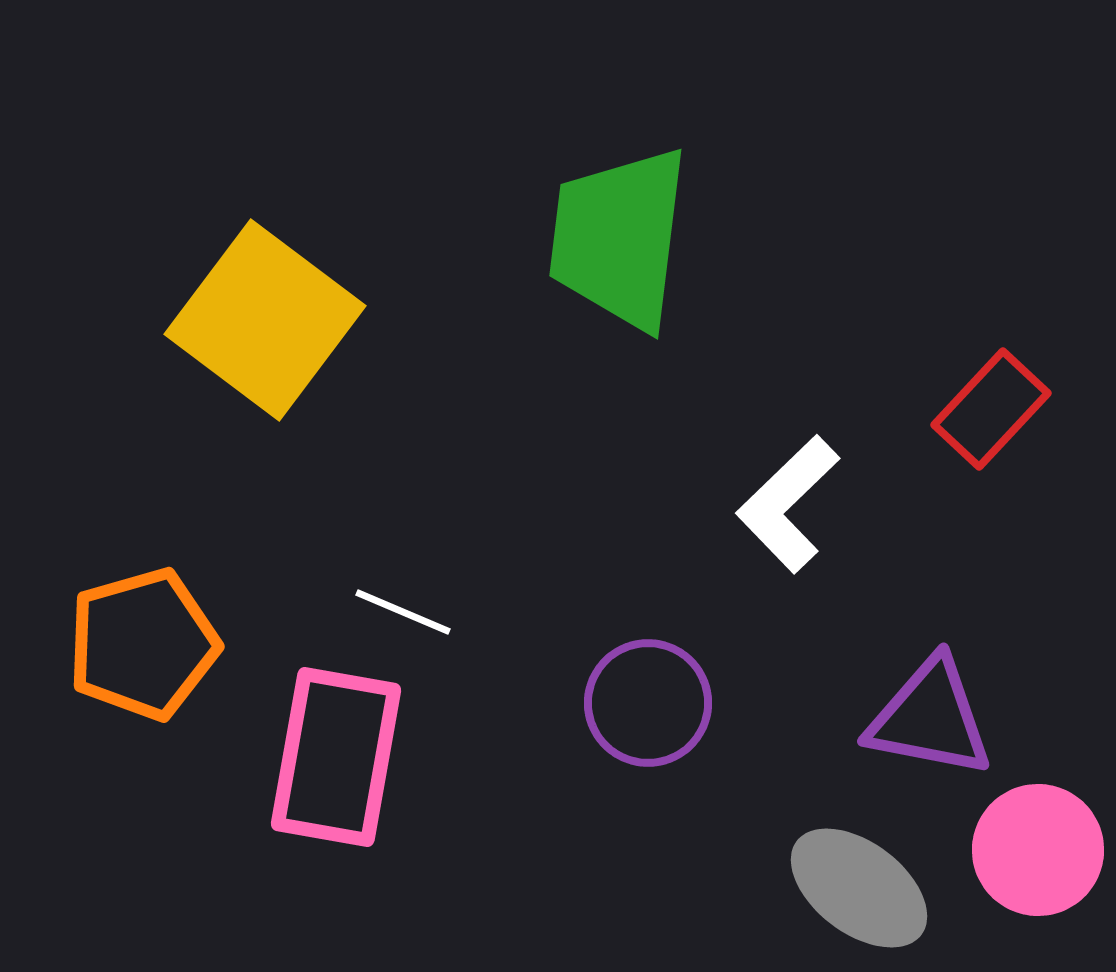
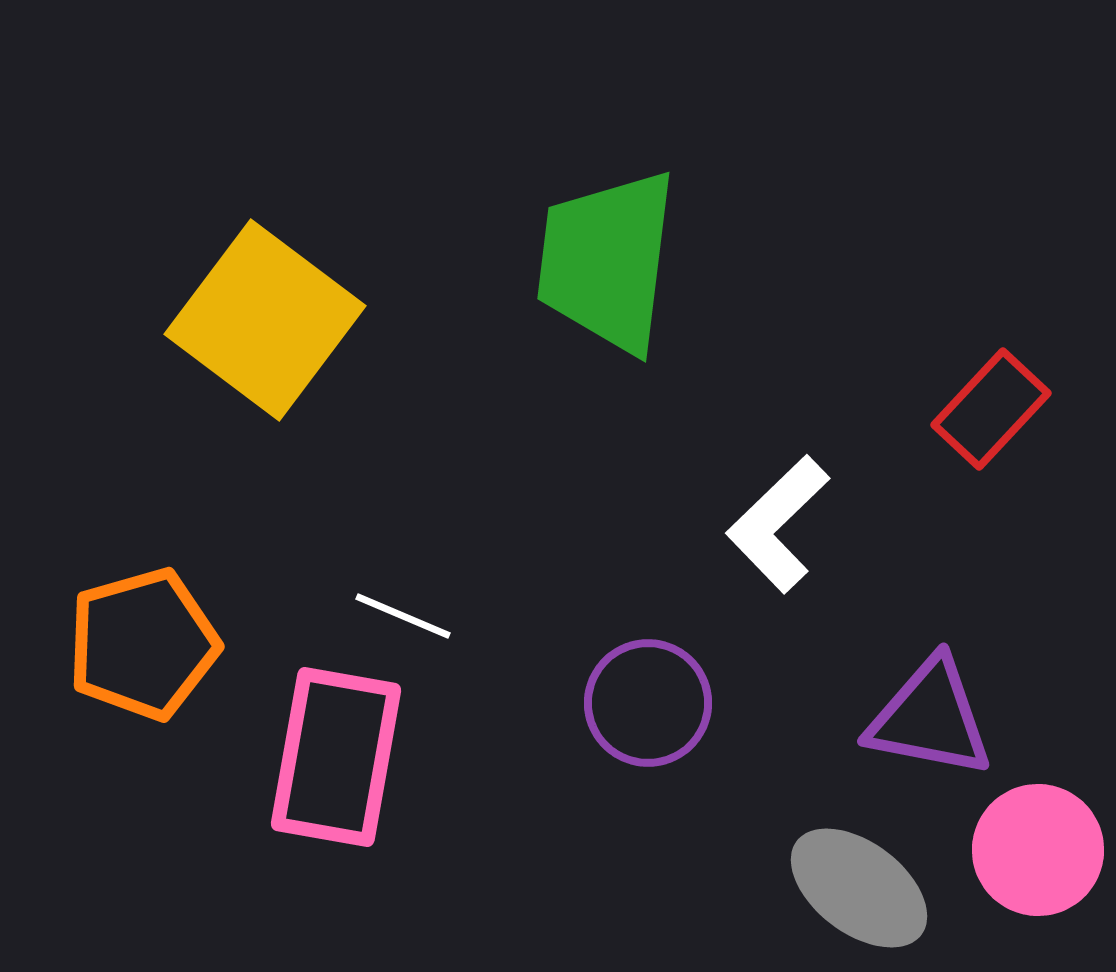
green trapezoid: moved 12 px left, 23 px down
white L-shape: moved 10 px left, 20 px down
white line: moved 4 px down
